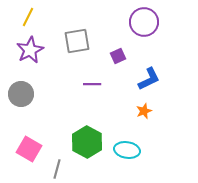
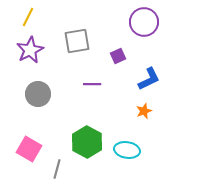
gray circle: moved 17 px right
